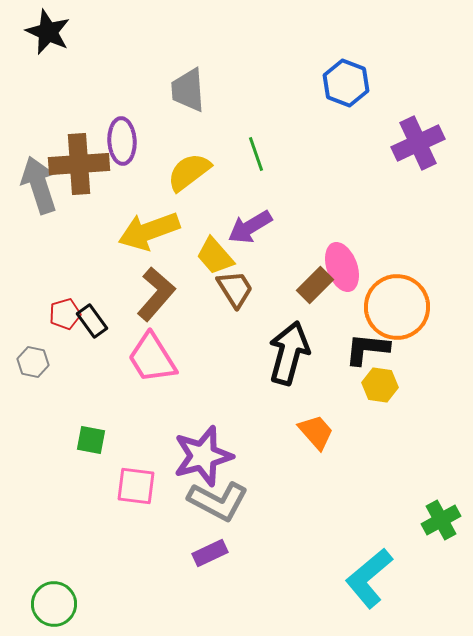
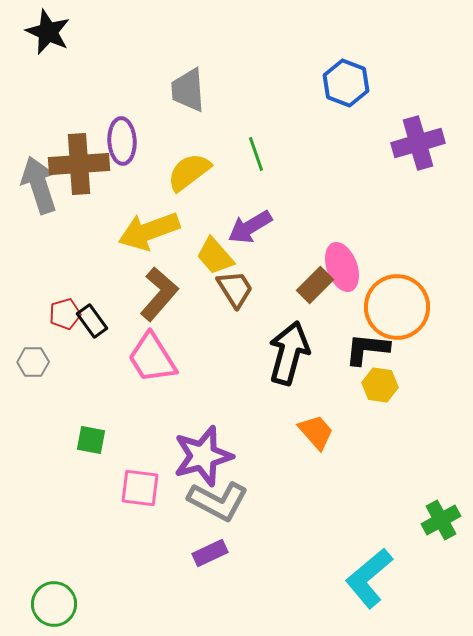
purple cross: rotated 9 degrees clockwise
brown L-shape: moved 3 px right
gray hexagon: rotated 12 degrees counterclockwise
pink square: moved 4 px right, 2 px down
